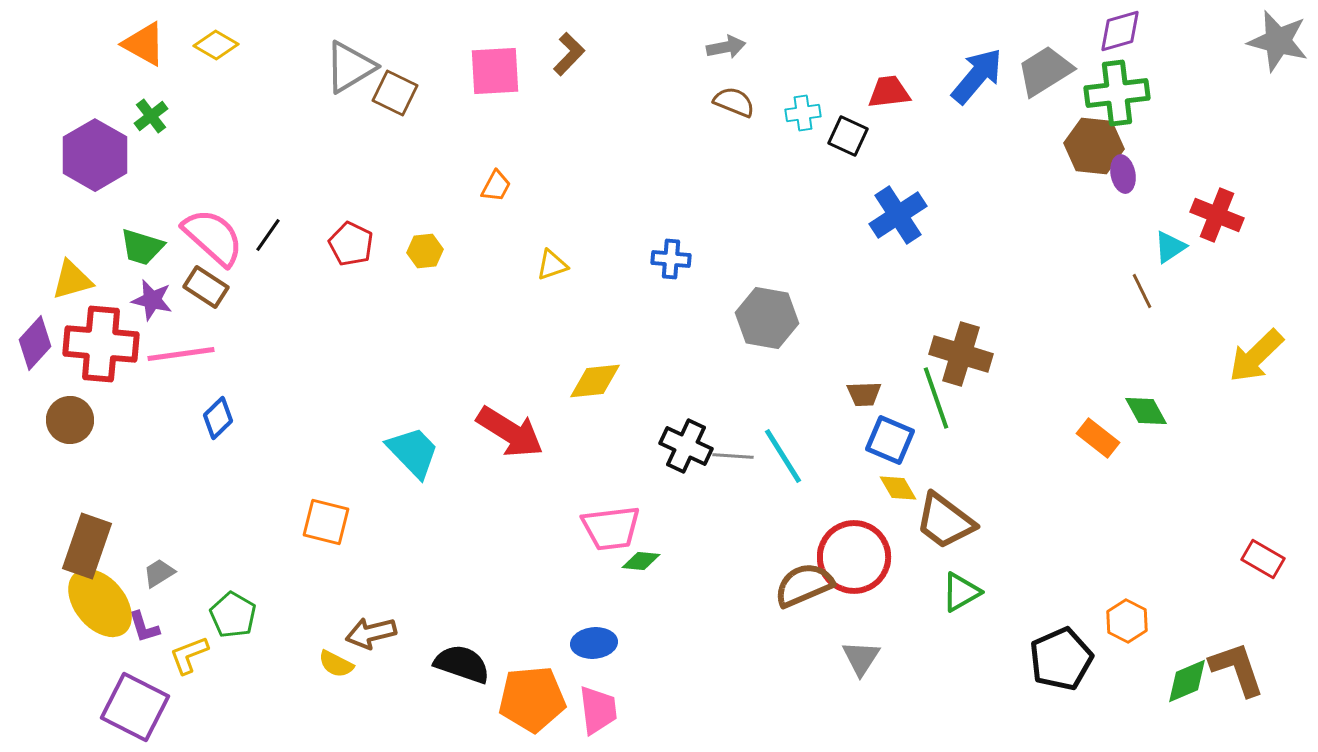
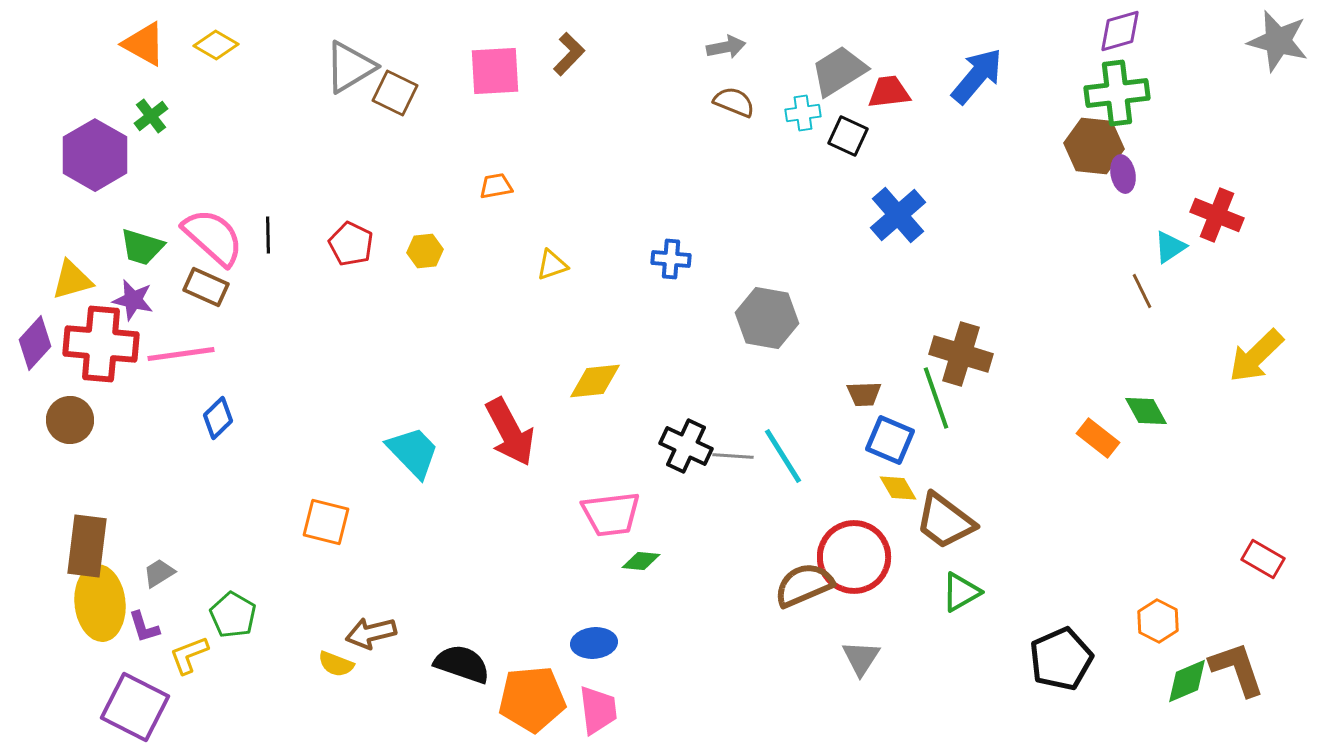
gray trapezoid at (1045, 71): moved 206 px left
orange trapezoid at (496, 186): rotated 128 degrees counterclockwise
blue cross at (898, 215): rotated 8 degrees counterclockwise
black line at (268, 235): rotated 36 degrees counterclockwise
brown rectangle at (206, 287): rotated 9 degrees counterclockwise
purple star at (152, 300): moved 19 px left
red arrow at (510, 432): rotated 30 degrees clockwise
pink trapezoid at (611, 528): moved 14 px up
brown rectangle at (87, 546): rotated 12 degrees counterclockwise
yellow ellipse at (100, 603): rotated 34 degrees clockwise
orange hexagon at (1127, 621): moved 31 px right
yellow semicircle at (336, 664): rotated 6 degrees counterclockwise
